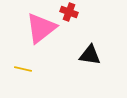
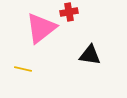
red cross: rotated 30 degrees counterclockwise
